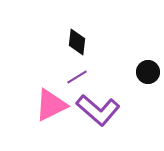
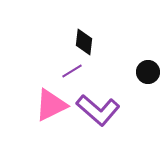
black diamond: moved 7 px right
purple line: moved 5 px left, 6 px up
